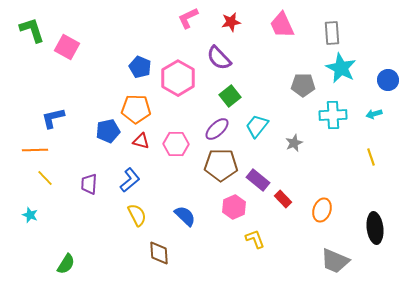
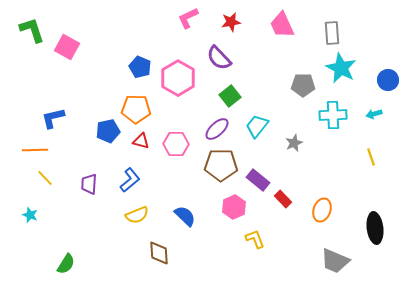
yellow semicircle at (137, 215): rotated 95 degrees clockwise
